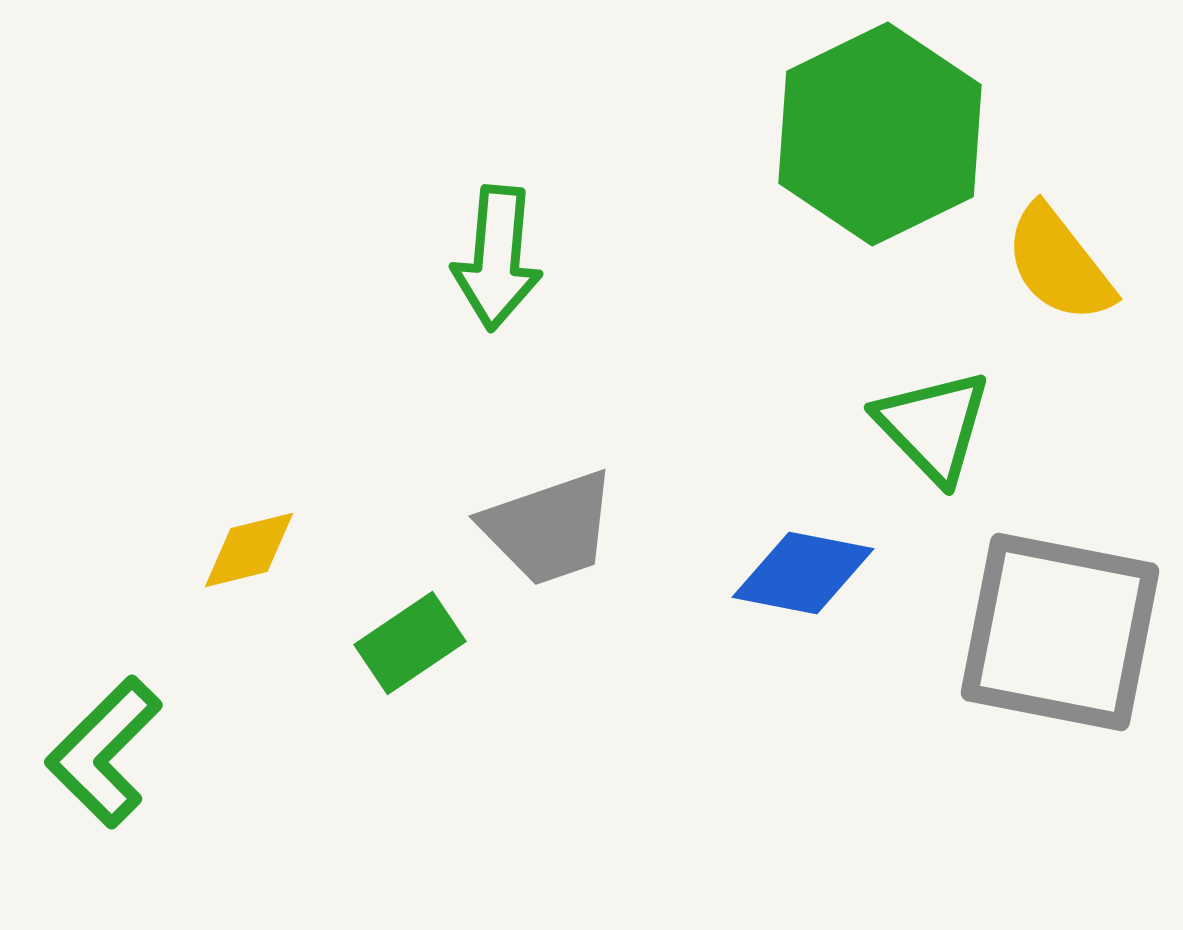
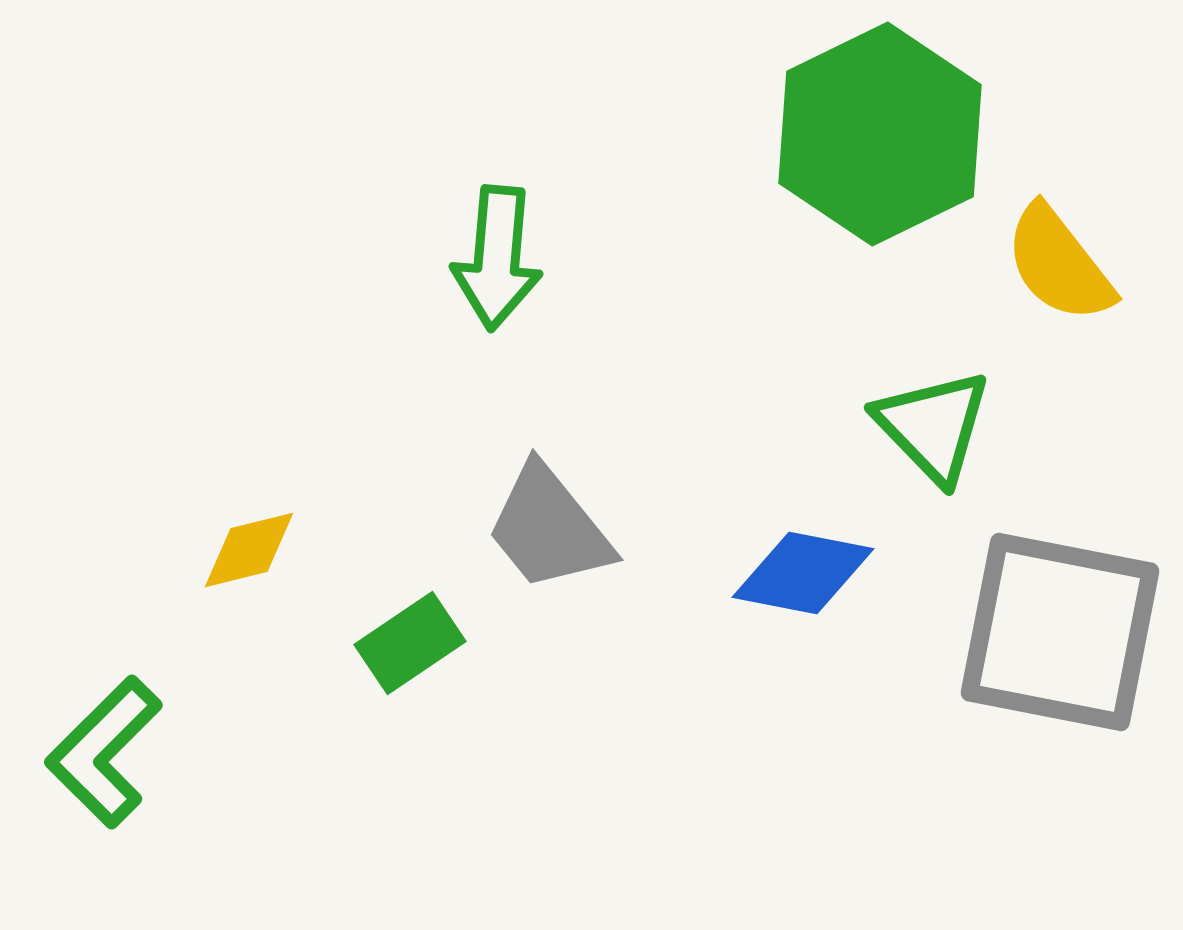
gray trapezoid: rotated 70 degrees clockwise
